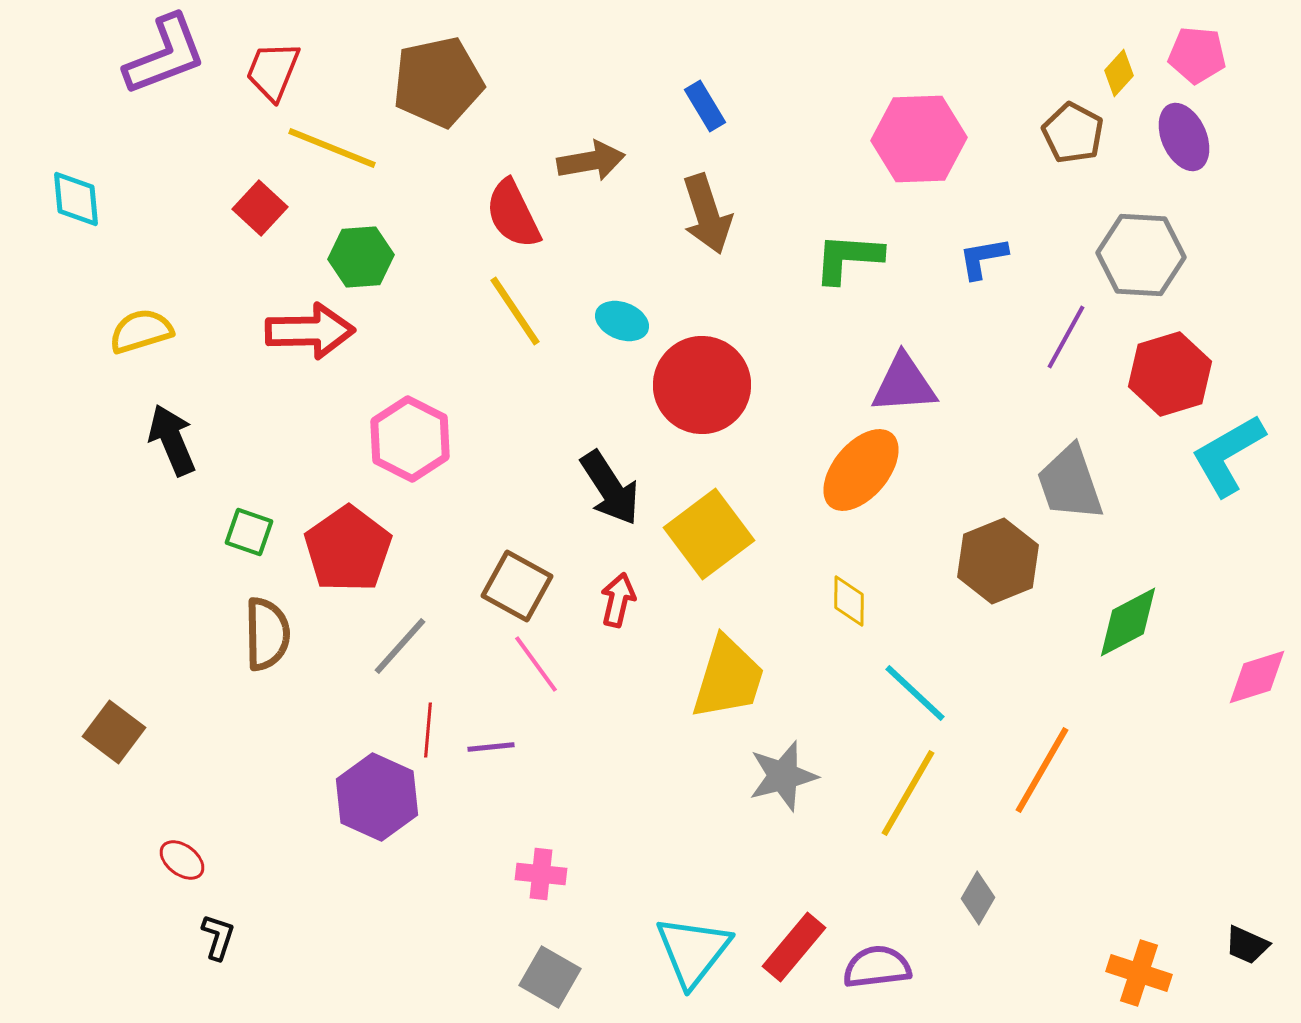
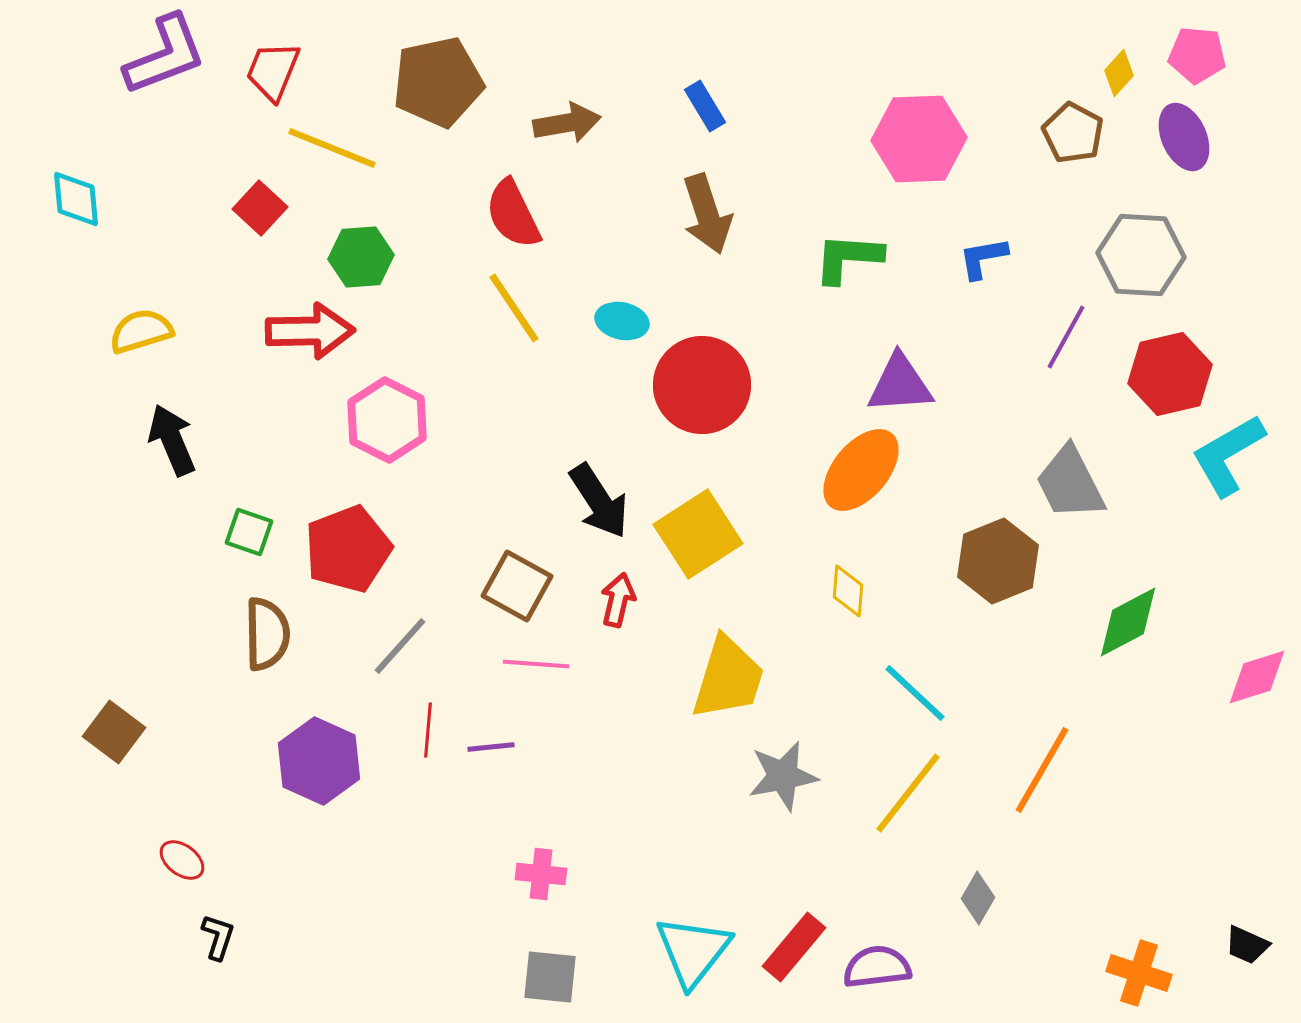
brown arrow at (591, 161): moved 24 px left, 38 px up
yellow line at (515, 311): moved 1 px left, 3 px up
cyan ellipse at (622, 321): rotated 9 degrees counterclockwise
red hexagon at (1170, 374): rotated 4 degrees clockwise
purple triangle at (904, 384): moved 4 px left
pink hexagon at (410, 439): moved 23 px left, 19 px up
gray trapezoid at (1070, 483): rotated 8 degrees counterclockwise
black arrow at (610, 488): moved 11 px left, 13 px down
yellow square at (709, 534): moved 11 px left; rotated 4 degrees clockwise
red pentagon at (348, 549): rotated 14 degrees clockwise
yellow diamond at (849, 601): moved 1 px left, 10 px up; rotated 4 degrees clockwise
pink line at (536, 664): rotated 50 degrees counterclockwise
gray star at (783, 776): rotated 4 degrees clockwise
yellow line at (908, 793): rotated 8 degrees clockwise
purple hexagon at (377, 797): moved 58 px left, 36 px up
gray square at (550, 977): rotated 24 degrees counterclockwise
